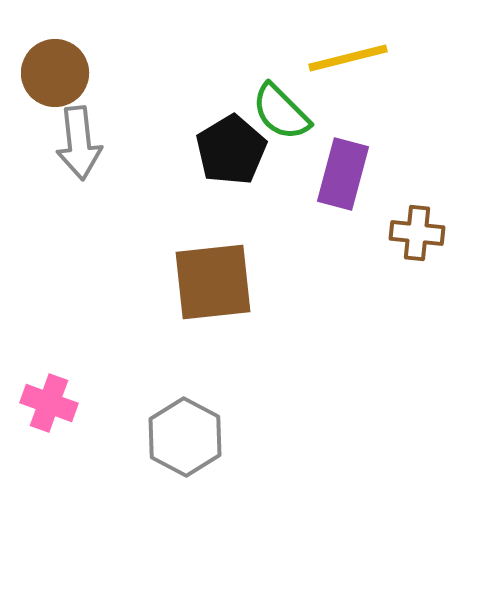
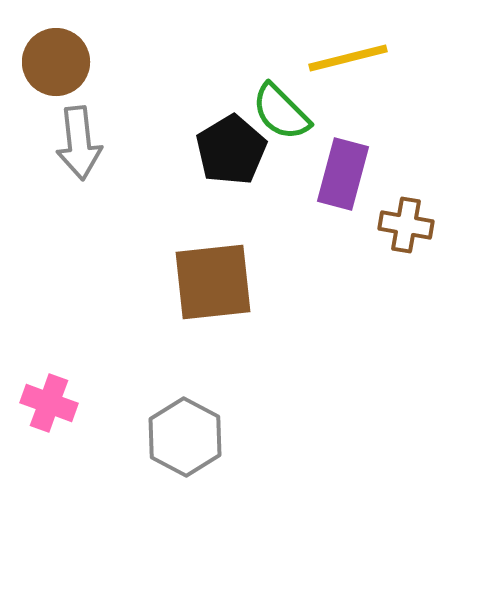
brown circle: moved 1 px right, 11 px up
brown cross: moved 11 px left, 8 px up; rotated 4 degrees clockwise
